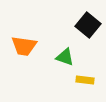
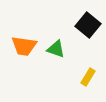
green triangle: moved 9 px left, 8 px up
yellow rectangle: moved 3 px right, 3 px up; rotated 66 degrees counterclockwise
